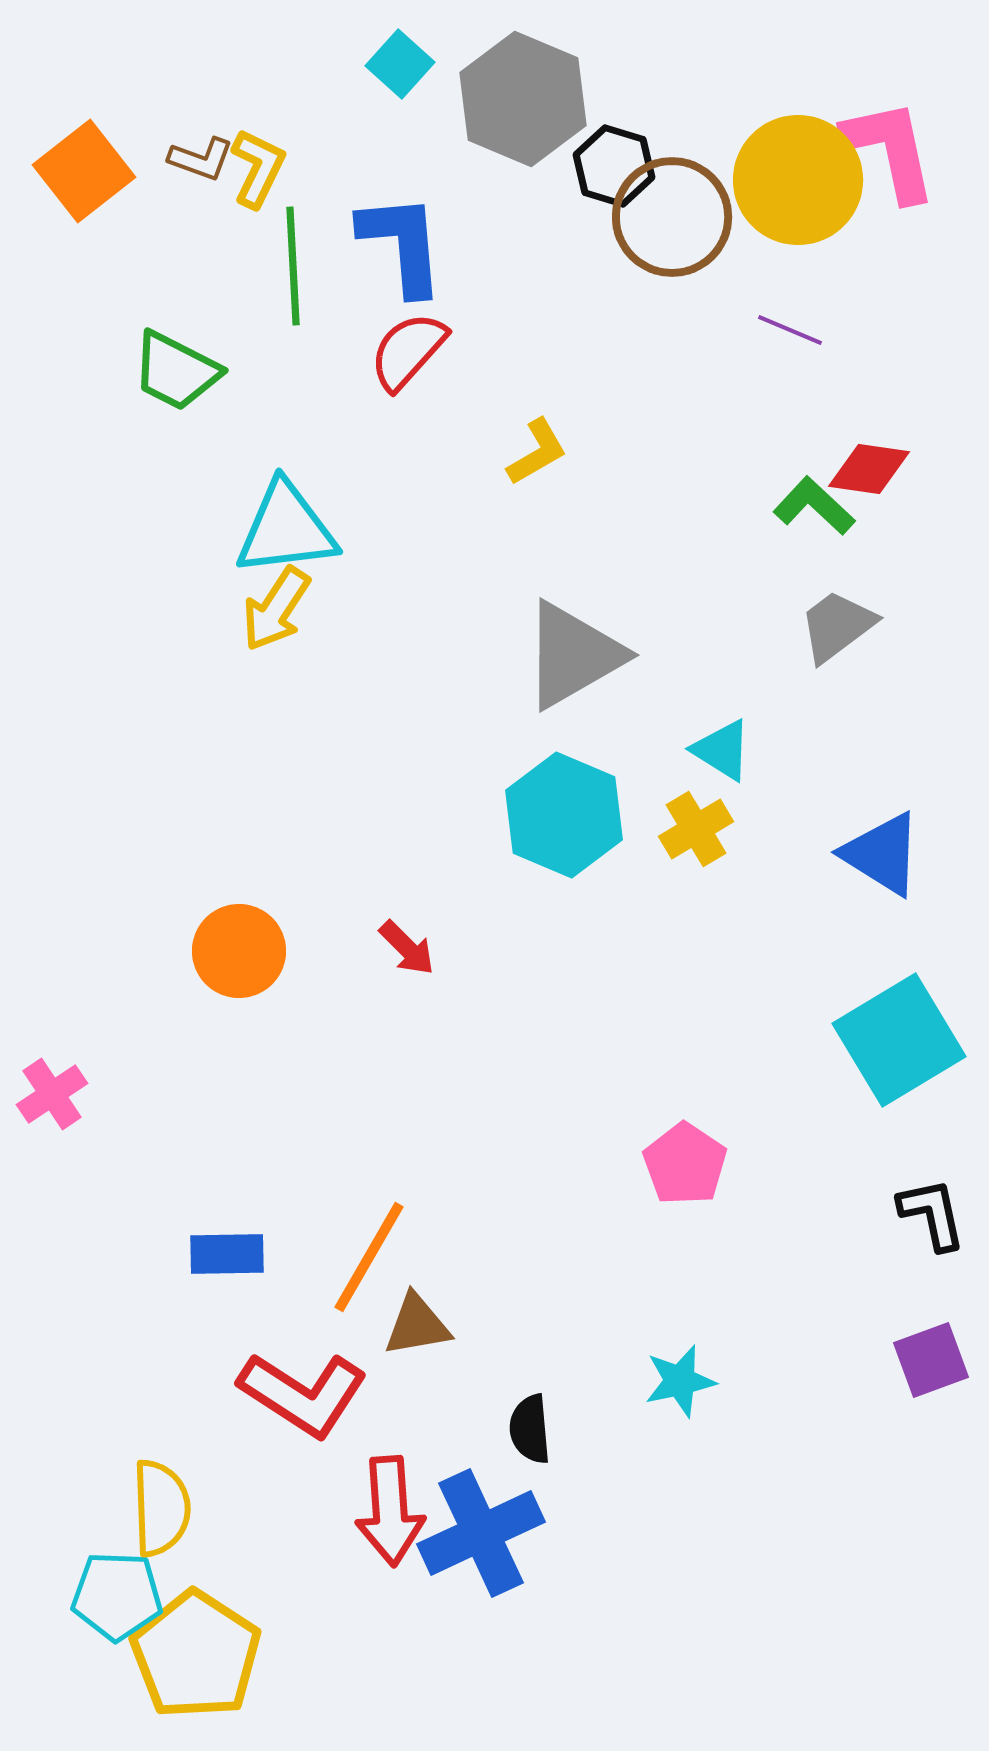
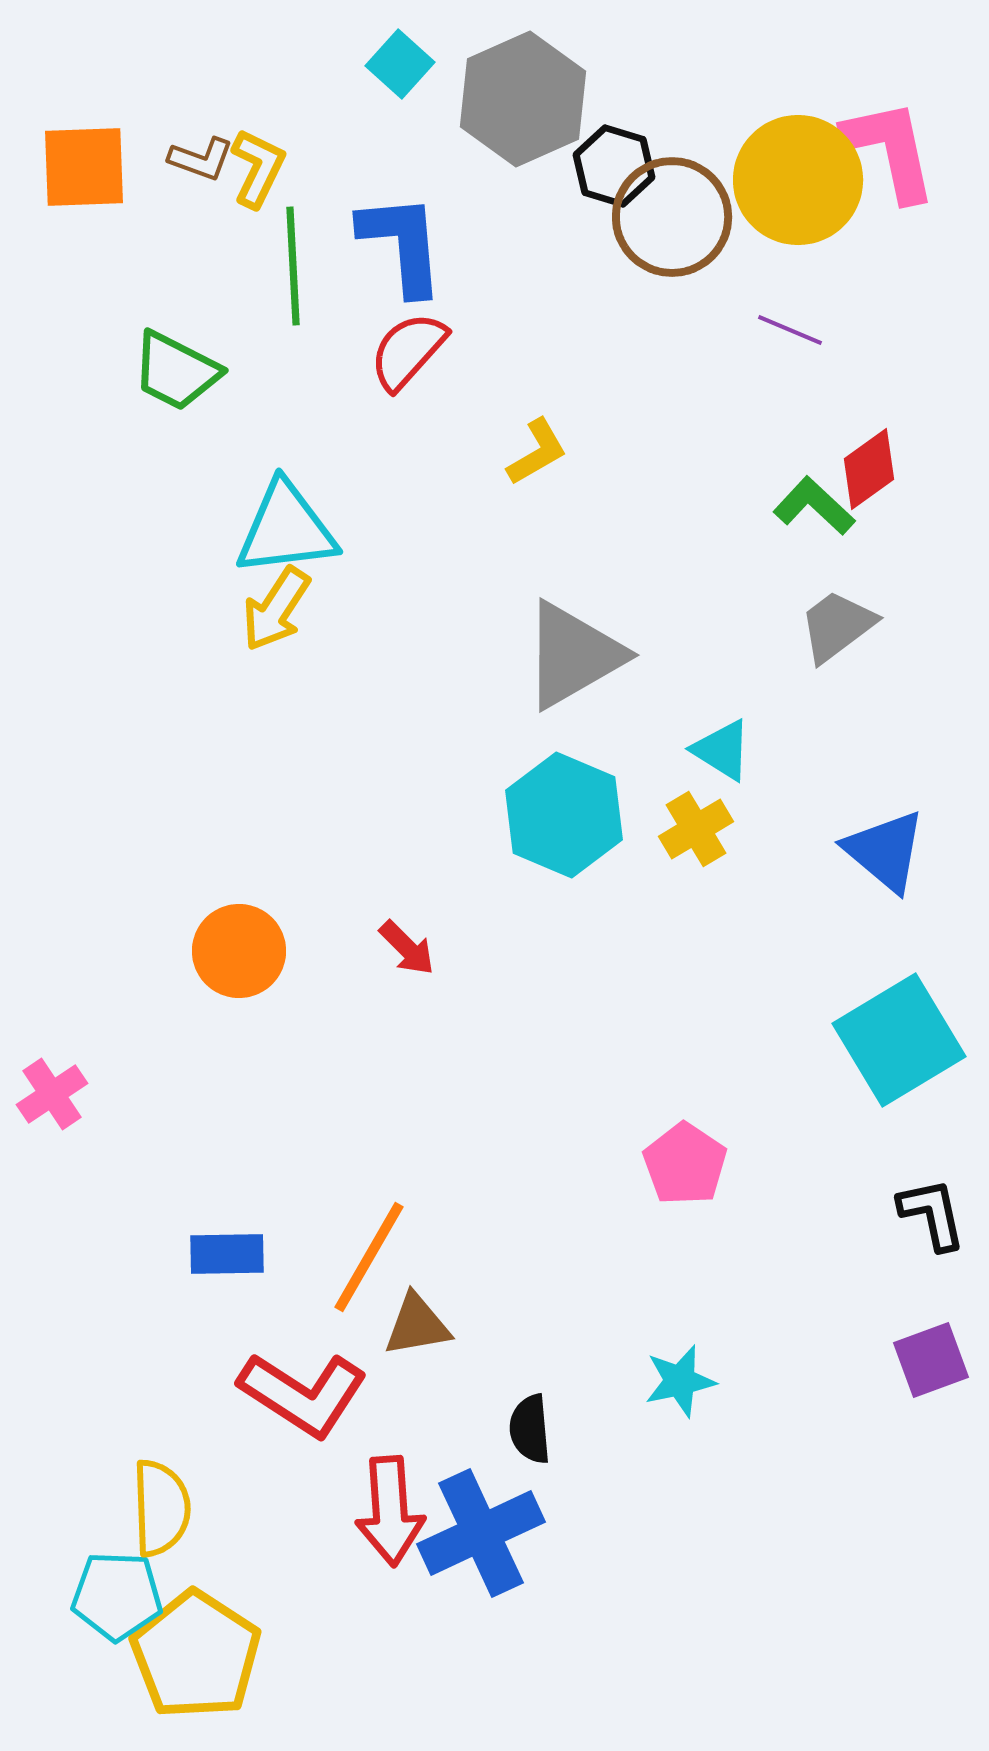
gray hexagon at (523, 99): rotated 13 degrees clockwise
orange square at (84, 171): moved 4 px up; rotated 36 degrees clockwise
red diamond at (869, 469): rotated 44 degrees counterclockwise
blue triangle at (882, 854): moved 3 px right, 3 px up; rotated 8 degrees clockwise
